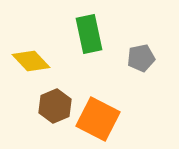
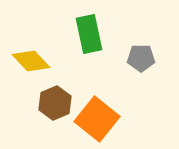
gray pentagon: rotated 12 degrees clockwise
brown hexagon: moved 3 px up
orange square: moved 1 px left; rotated 12 degrees clockwise
